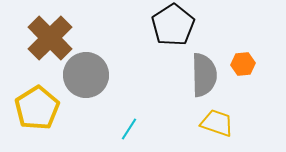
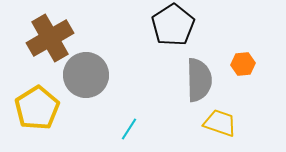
brown cross: rotated 15 degrees clockwise
gray semicircle: moved 5 px left, 5 px down
yellow trapezoid: moved 3 px right
